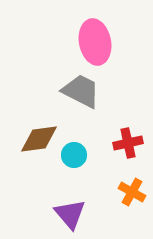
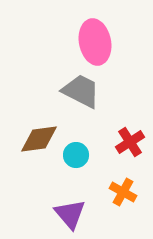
red cross: moved 2 px right, 1 px up; rotated 20 degrees counterclockwise
cyan circle: moved 2 px right
orange cross: moved 9 px left
